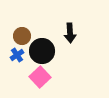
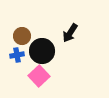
black arrow: rotated 36 degrees clockwise
blue cross: rotated 24 degrees clockwise
pink square: moved 1 px left, 1 px up
